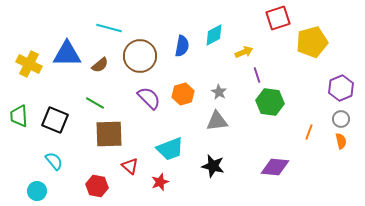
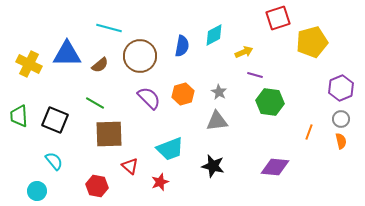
purple line: moved 2 px left; rotated 56 degrees counterclockwise
